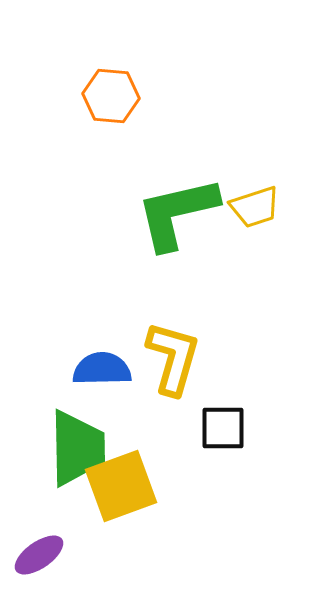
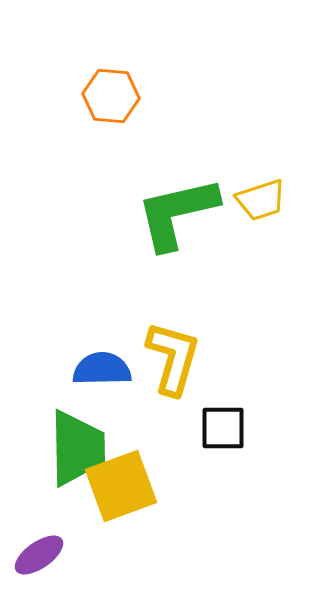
yellow trapezoid: moved 6 px right, 7 px up
